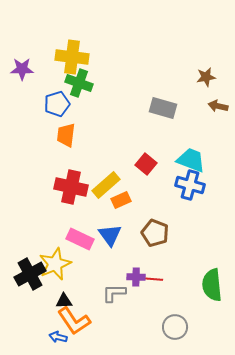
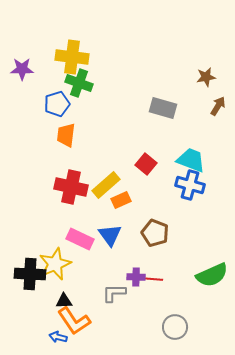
brown arrow: rotated 108 degrees clockwise
black cross: rotated 32 degrees clockwise
green semicircle: moved 10 px up; rotated 108 degrees counterclockwise
